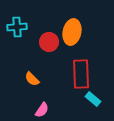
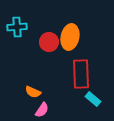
orange ellipse: moved 2 px left, 5 px down
orange semicircle: moved 1 px right, 13 px down; rotated 21 degrees counterclockwise
